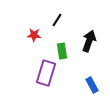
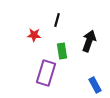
black line: rotated 16 degrees counterclockwise
blue rectangle: moved 3 px right
